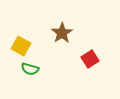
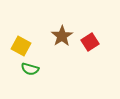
brown star: moved 3 px down
red square: moved 17 px up
